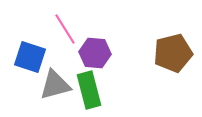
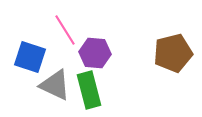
pink line: moved 1 px down
gray triangle: rotated 40 degrees clockwise
